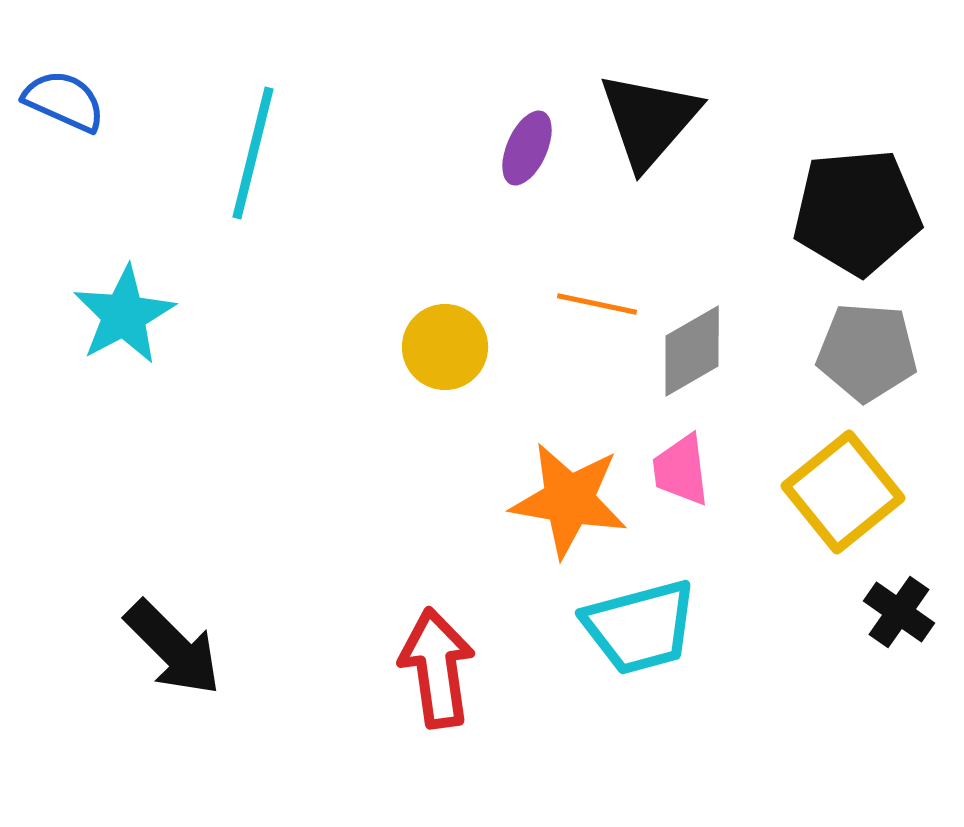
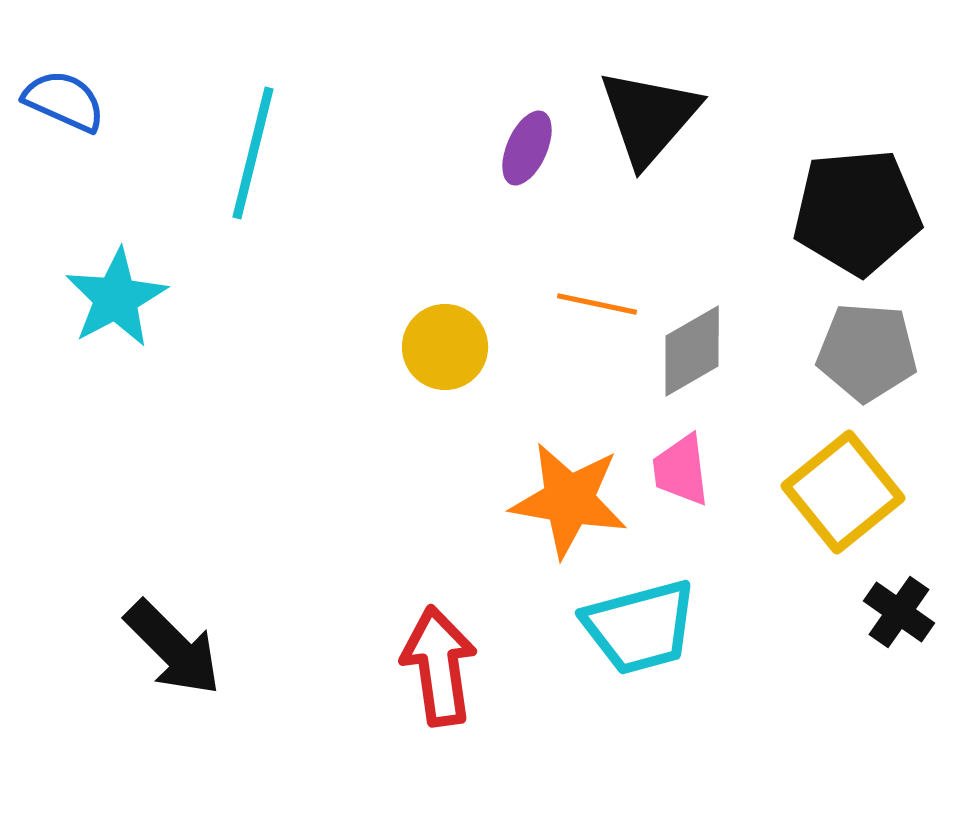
black triangle: moved 3 px up
cyan star: moved 8 px left, 17 px up
red arrow: moved 2 px right, 2 px up
